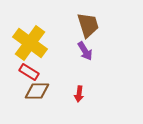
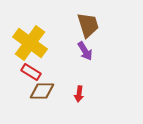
red rectangle: moved 2 px right
brown diamond: moved 5 px right
